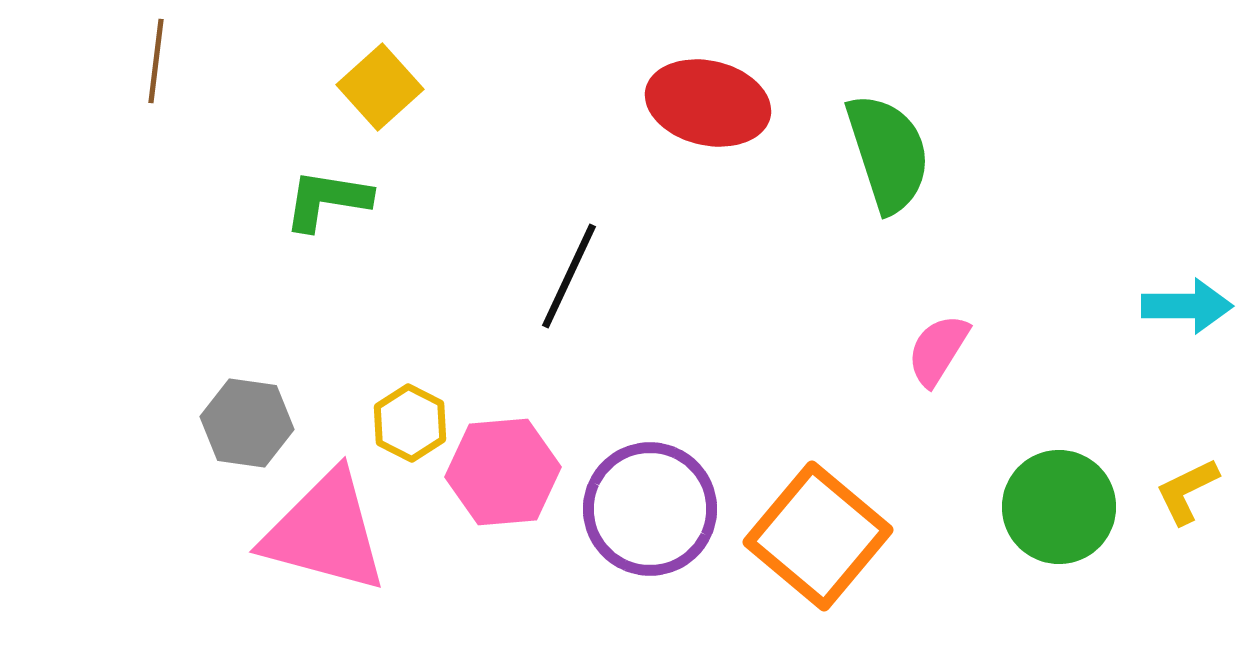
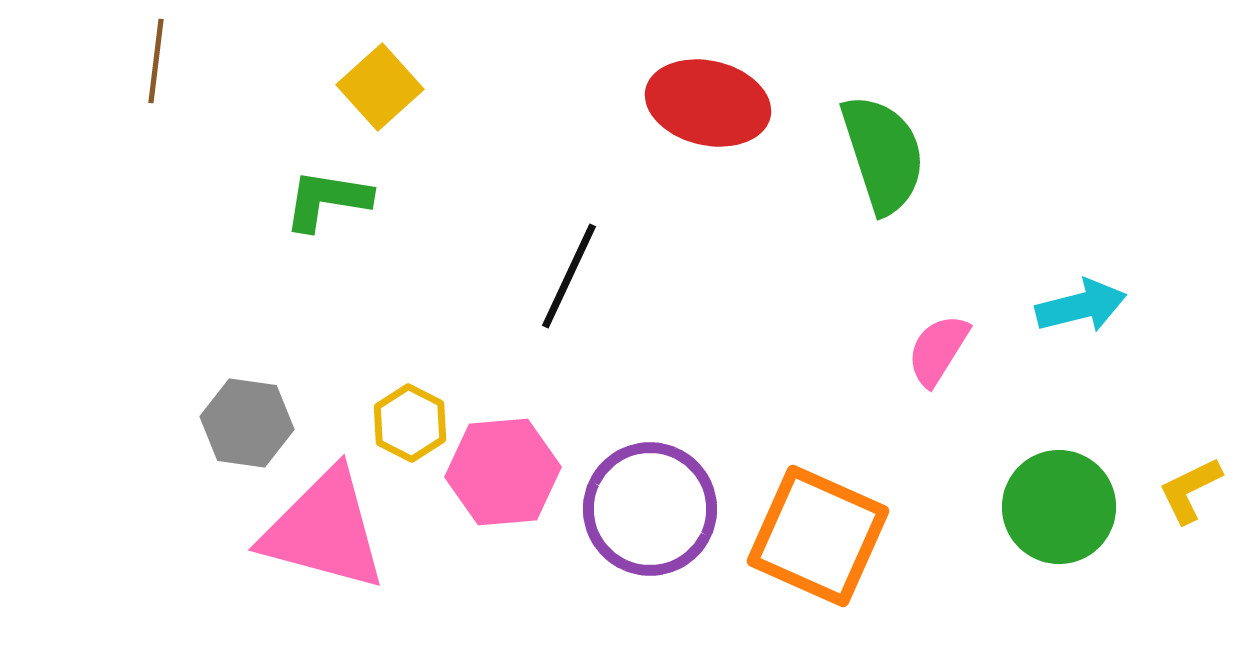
green semicircle: moved 5 px left, 1 px down
cyan arrow: moved 106 px left; rotated 14 degrees counterclockwise
yellow L-shape: moved 3 px right, 1 px up
pink triangle: moved 1 px left, 2 px up
orange square: rotated 16 degrees counterclockwise
